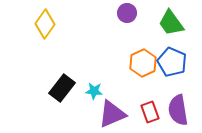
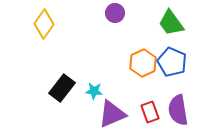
purple circle: moved 12 px left
yellow diamond: moved 1 px left
